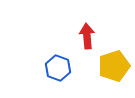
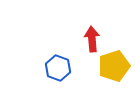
red arrow: moved 5 px right, 3 px down
